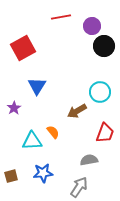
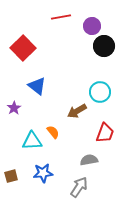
red square: rotated 15 degrees counterclockwise
blue triangle: rotated 24 degrees counterclockwise
